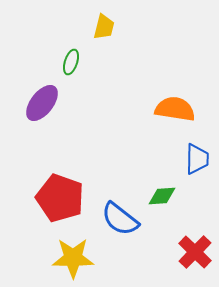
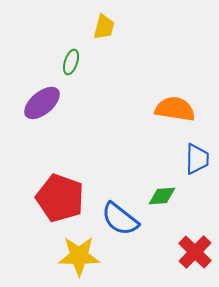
purple ellipse: rotated 12 degrees clockwise
yellow star: moved 6 px right, 2 px up
